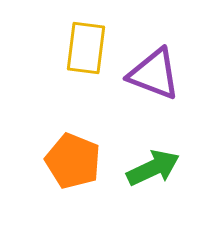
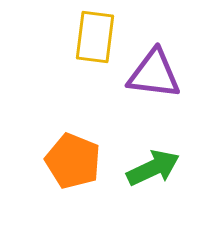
yellow rectangle: moved 9 px right, 11 px up
purple triangle: rotated 14 degrees counterclockwise
